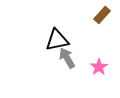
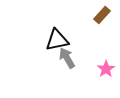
pink star: moved 7 px right, 2 px down
